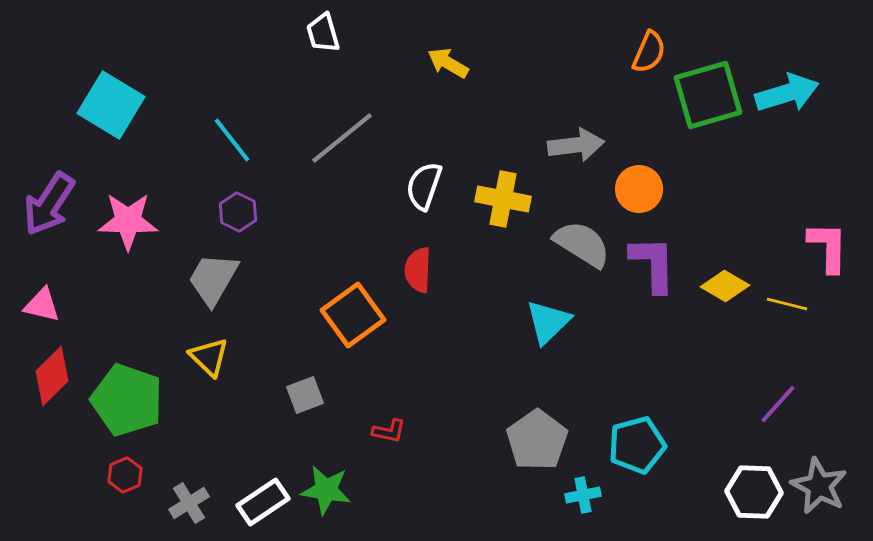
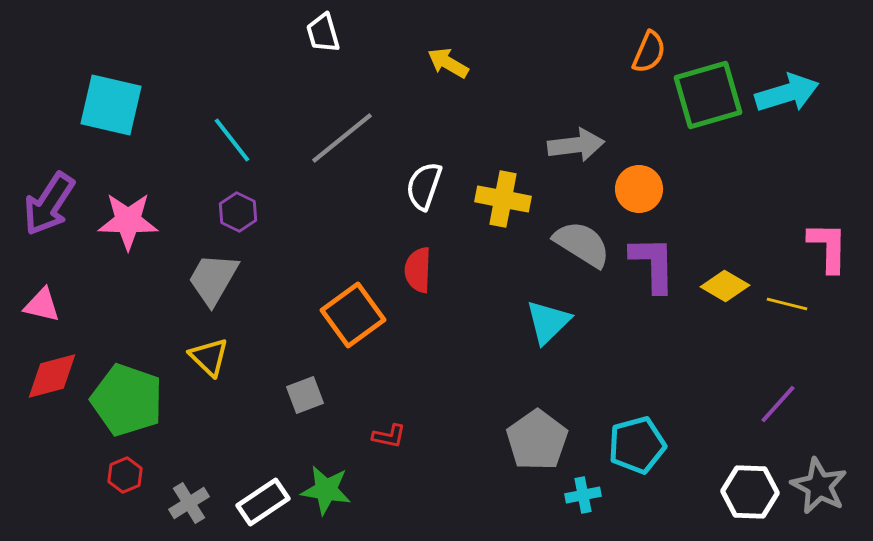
cyan square: rotated 18 degrees counterclockwise
red diamond: rotated 30 degrees clockwise
red L-shape: moved 5 px down
white hexagon: moved 4 px left
